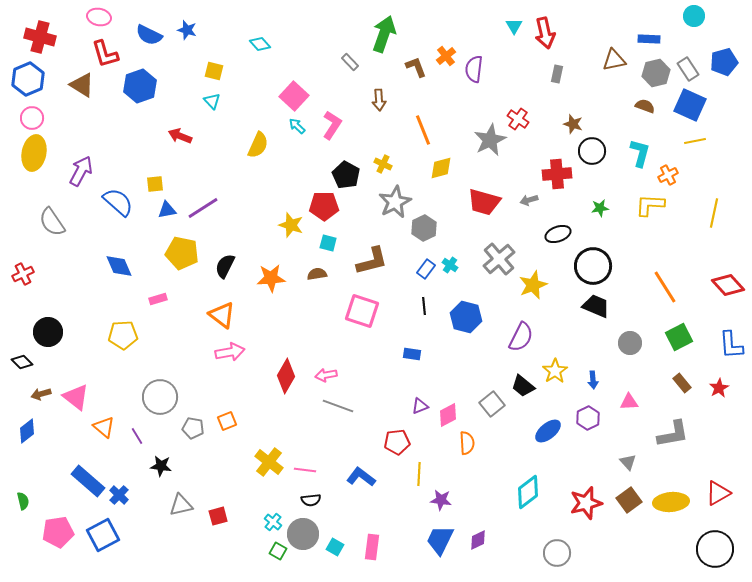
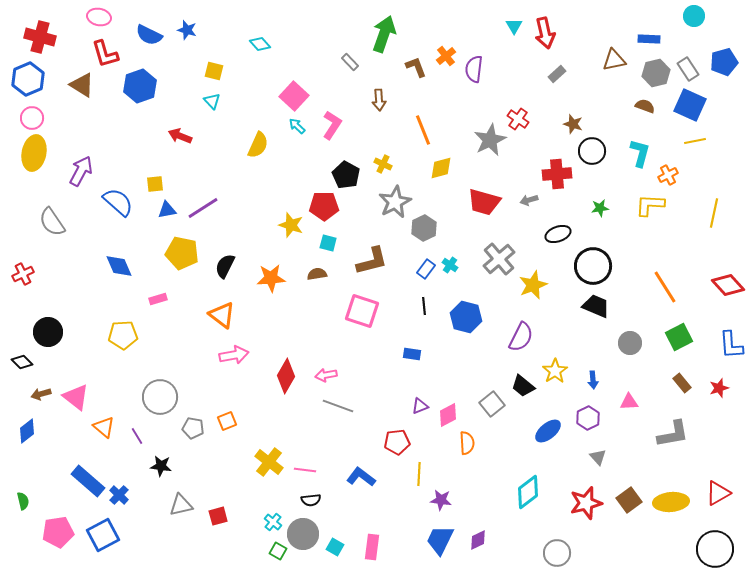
gray rectangle at (557, 74): rotated 36 degrees clockwise
pink arrow at (230, 352): moved 4 px right, 3 px down
red star at (719, 388): rotated 12 degrees clockwise
gray triangle at (628, 462): moved 30 px left, 5 px up
